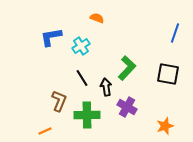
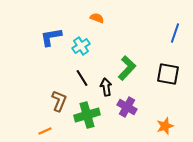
green cross: rotated 15 degrees counterclockwise
